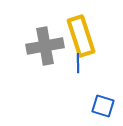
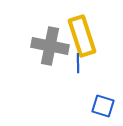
yellow rectangle: moved 1 px right
gray cross: moved 5 px right; rotated 21 degrees clockwise
